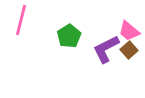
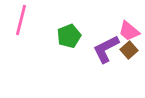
green pentagon: rotated 10 degrees clockwise
